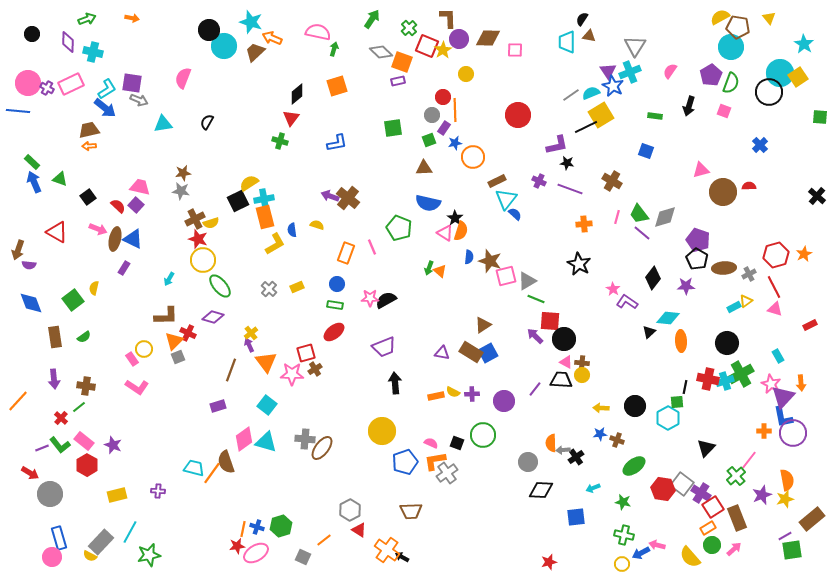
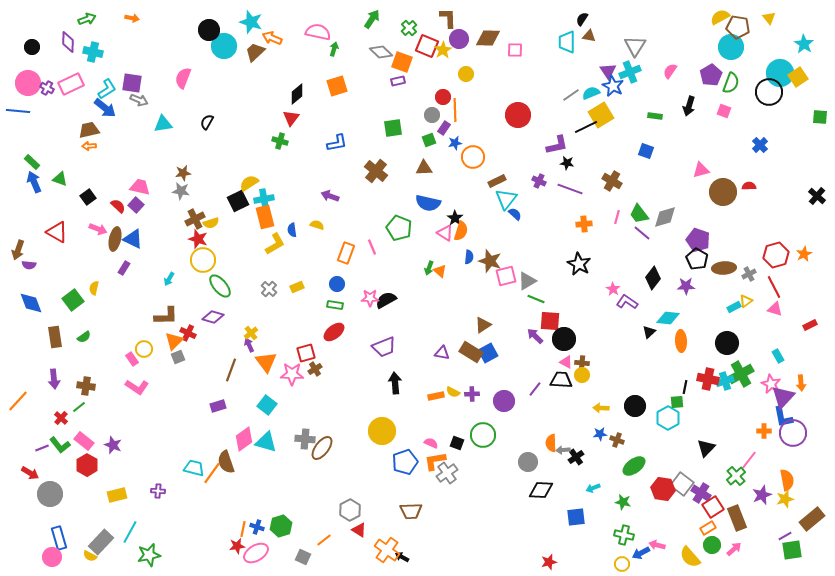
black circle at (32, 34): moved 13 px down
brown cross at (348, 198): moved 28 px right, 27 px up
